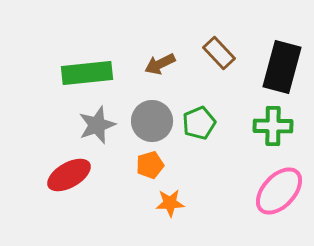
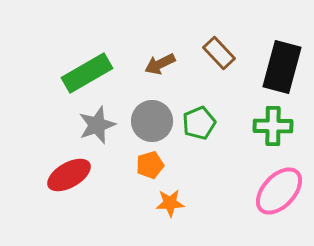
green rectangle: rotated 24 degrees counterclockwise
